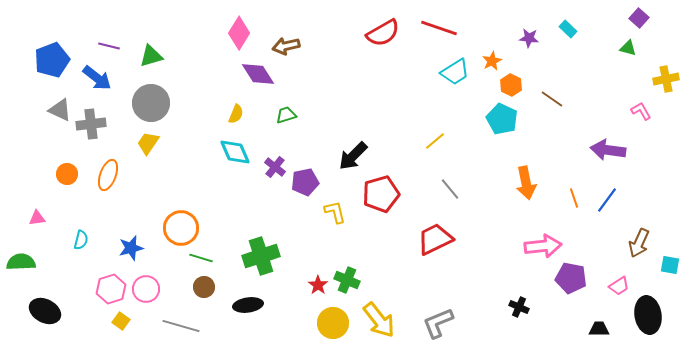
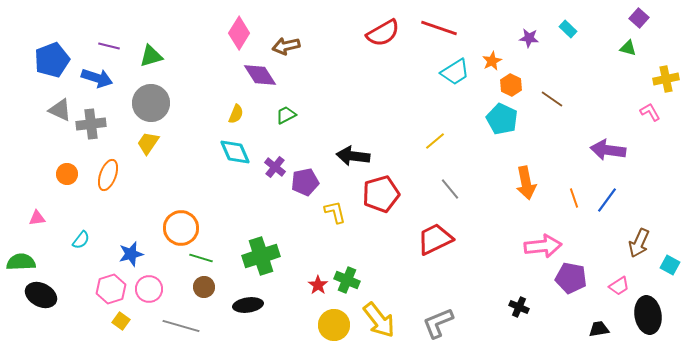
purple diamond at (258, 74): moved 2 px right, 1 px down
blue arrow at (97, 78): rotated 20 degrees counterclockwise
pink L-shape at (641, 111): moved 9 px right, 1 px down
green trapezoid at (286, 115): rotated 10 degrees counterclockwise
black arrow at (353, 156): rotated 52 degrees clockwise
cyan semicircle at (81, 240): rotated 24 degrees clockwise
blue star at (131, 248): moved 6 px down
cyan square at (670, 265): rotated 18 degrees clockwise
pink circle at (146, 289): moved 3 px right
black ellipse at (45, 311): moved 4 px left, 16 px up
yellow circle at (333, 323): moved 1 px right, 2 px down
black trapezoid at (599, 329): rotated 10 degrees counterclockwise
